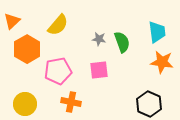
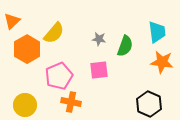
yellow semicircle: moved 4 px left, 8 px down
green semicircle: moved 3 px right, 4 px down; rotated 40 degrees clockwise
pink pentagon: moved 1 px right, 5 px down; rotated 12 degrees counterclockwise
yellow circle: moved 1 px down
